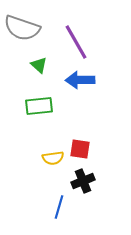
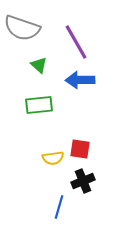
green rectangle: moved 1 px up
